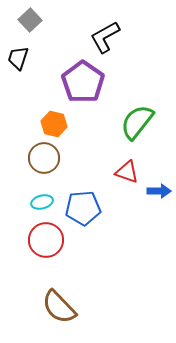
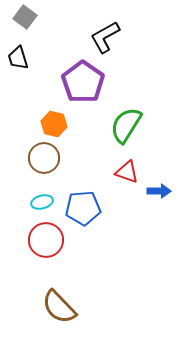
gray square: moved 5 px left, 3 px up; rotated 10 degrees counterclockwise
black trapezoid: rotated 35 degrees counterclockwise
green semicircle: moved 11 px left, 3 px down; rotated 6 degrees counterclockwise
